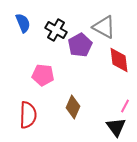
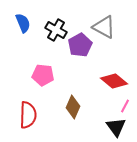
red diamond: moved 5 px left, 21 px down; rotated 44 degrees counterclockwise
